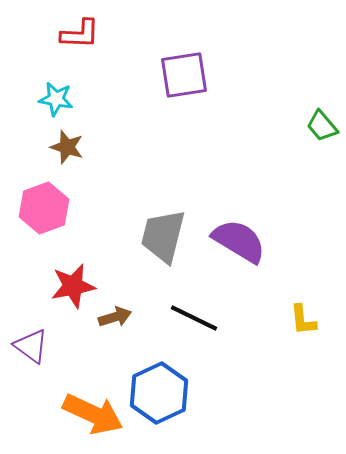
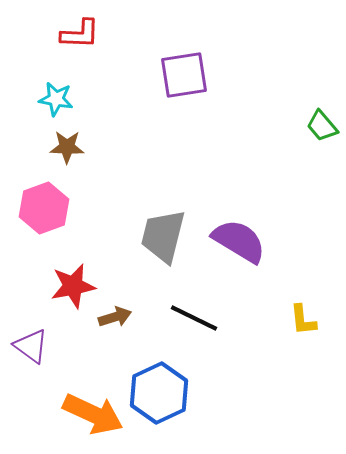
brown star: rotated 16 degrees counterclockwise
